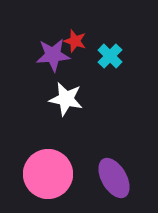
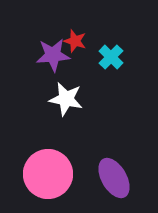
cyan cross: moved 1 px right, 1 px down
